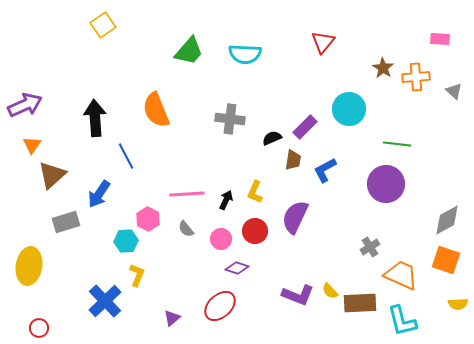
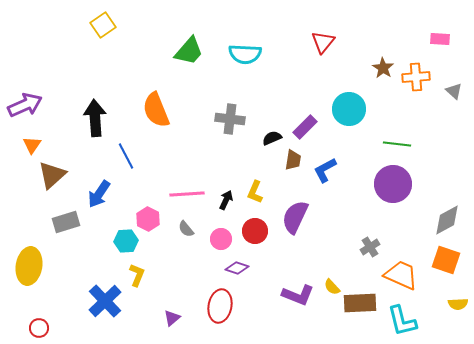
purple circle at (386, 184): moved 7 px right
yellow semicircle at (330, 291): moved 2 px right, 4 px up
red ellipse at (220, 306): rotated 36 degrees counterclockwise
